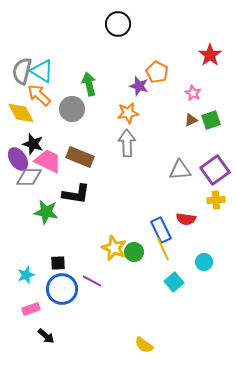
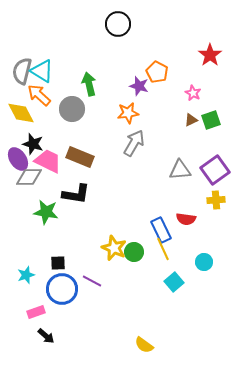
gray arrow: moved 7 px right; rotated 32 degrees clockwise
pink rectangle: moved 5 px right, 3 px down
